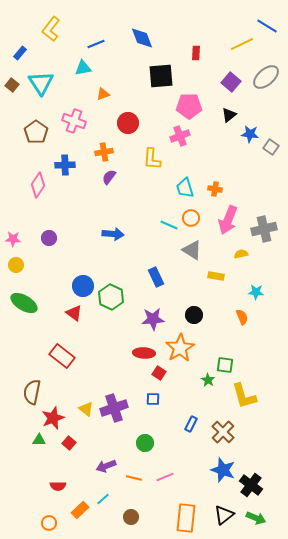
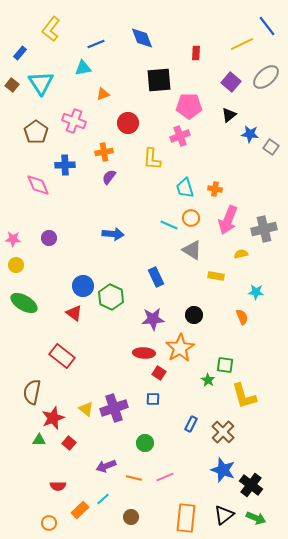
blue line at (267, 26): rotated 20 degrees clockwise
black square at (161, 76): moved 2 px left, 4 px down
pink diamond at (38, 185): rotated 55 degrees counterclockwise
